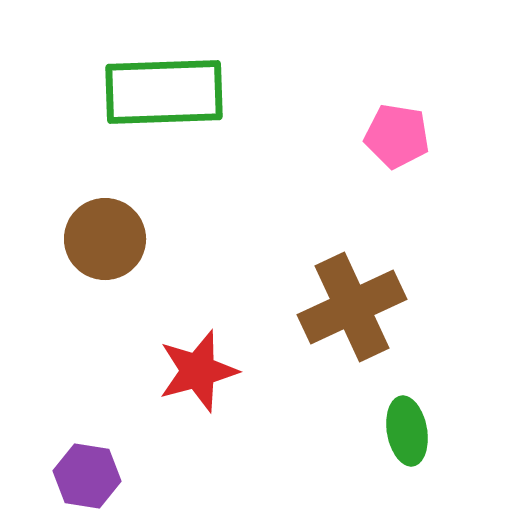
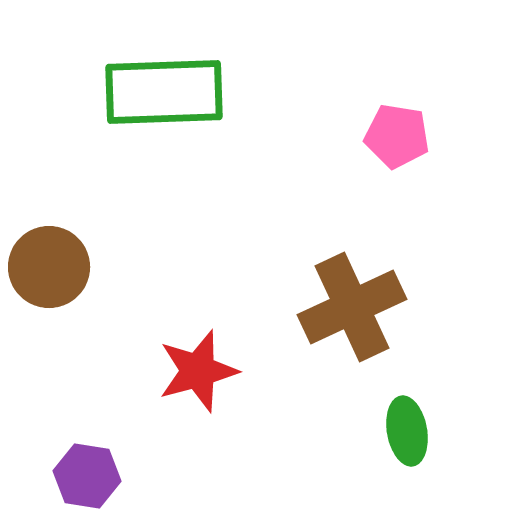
brown circle: moved 56 px left, 28 px down
